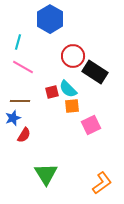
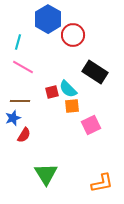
blue hexagon: moved 2 px left
red circle: moved 21 px up
orange L-shape: rotated 25 degrees clockwise
